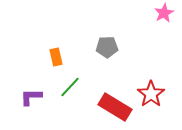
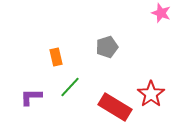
pink star: moved 3 px left; rotated 24 degrees counterclockwise
gray pentagon: rotated 15 degrees counterclockwise
